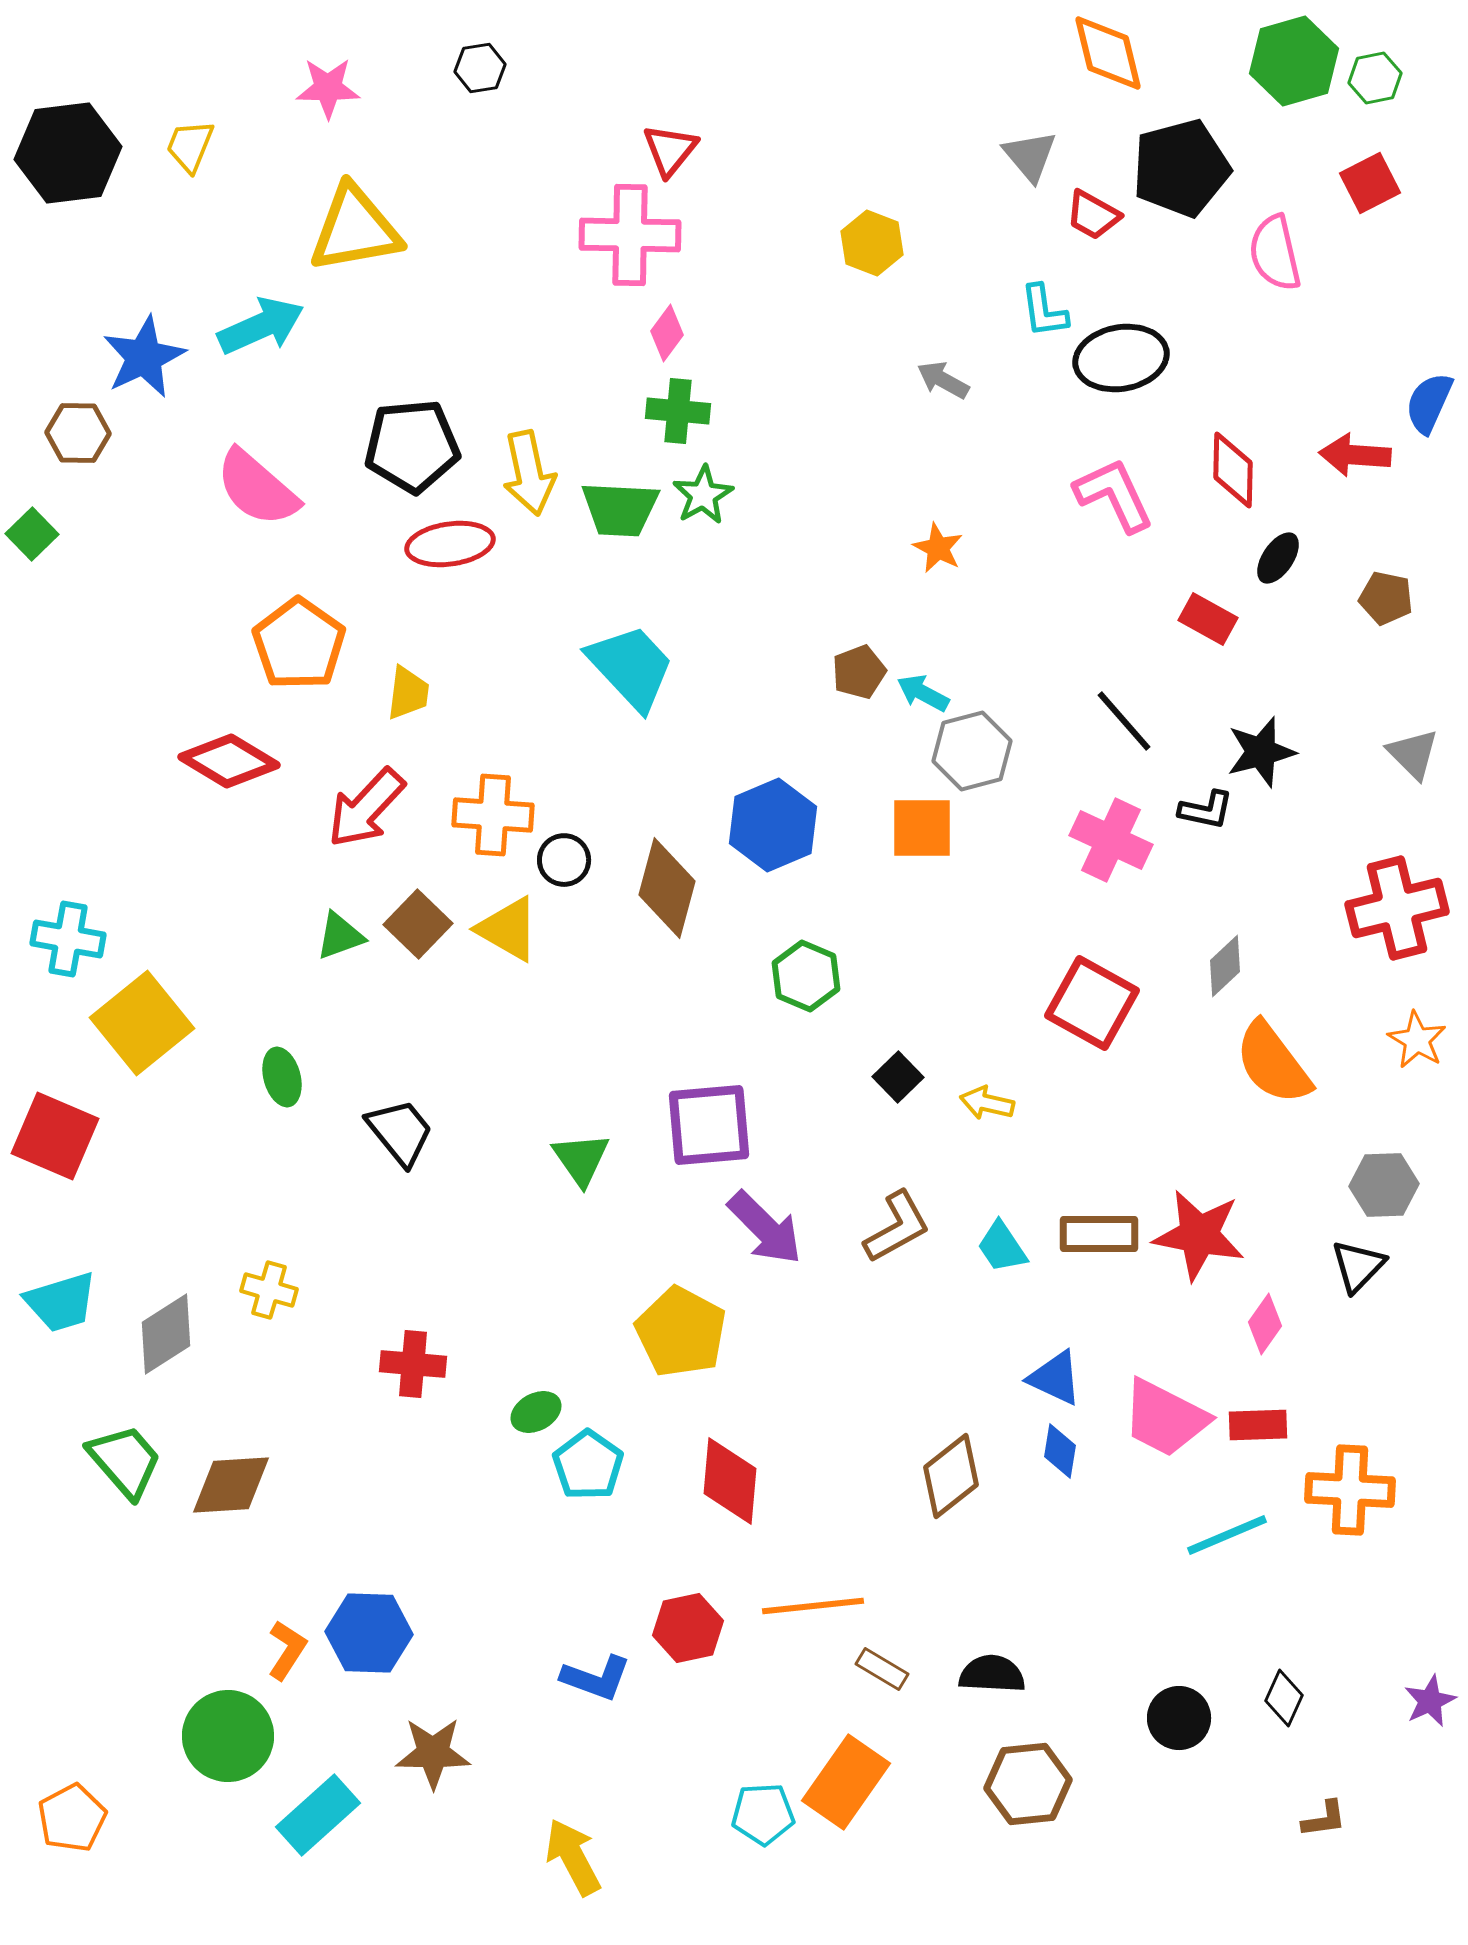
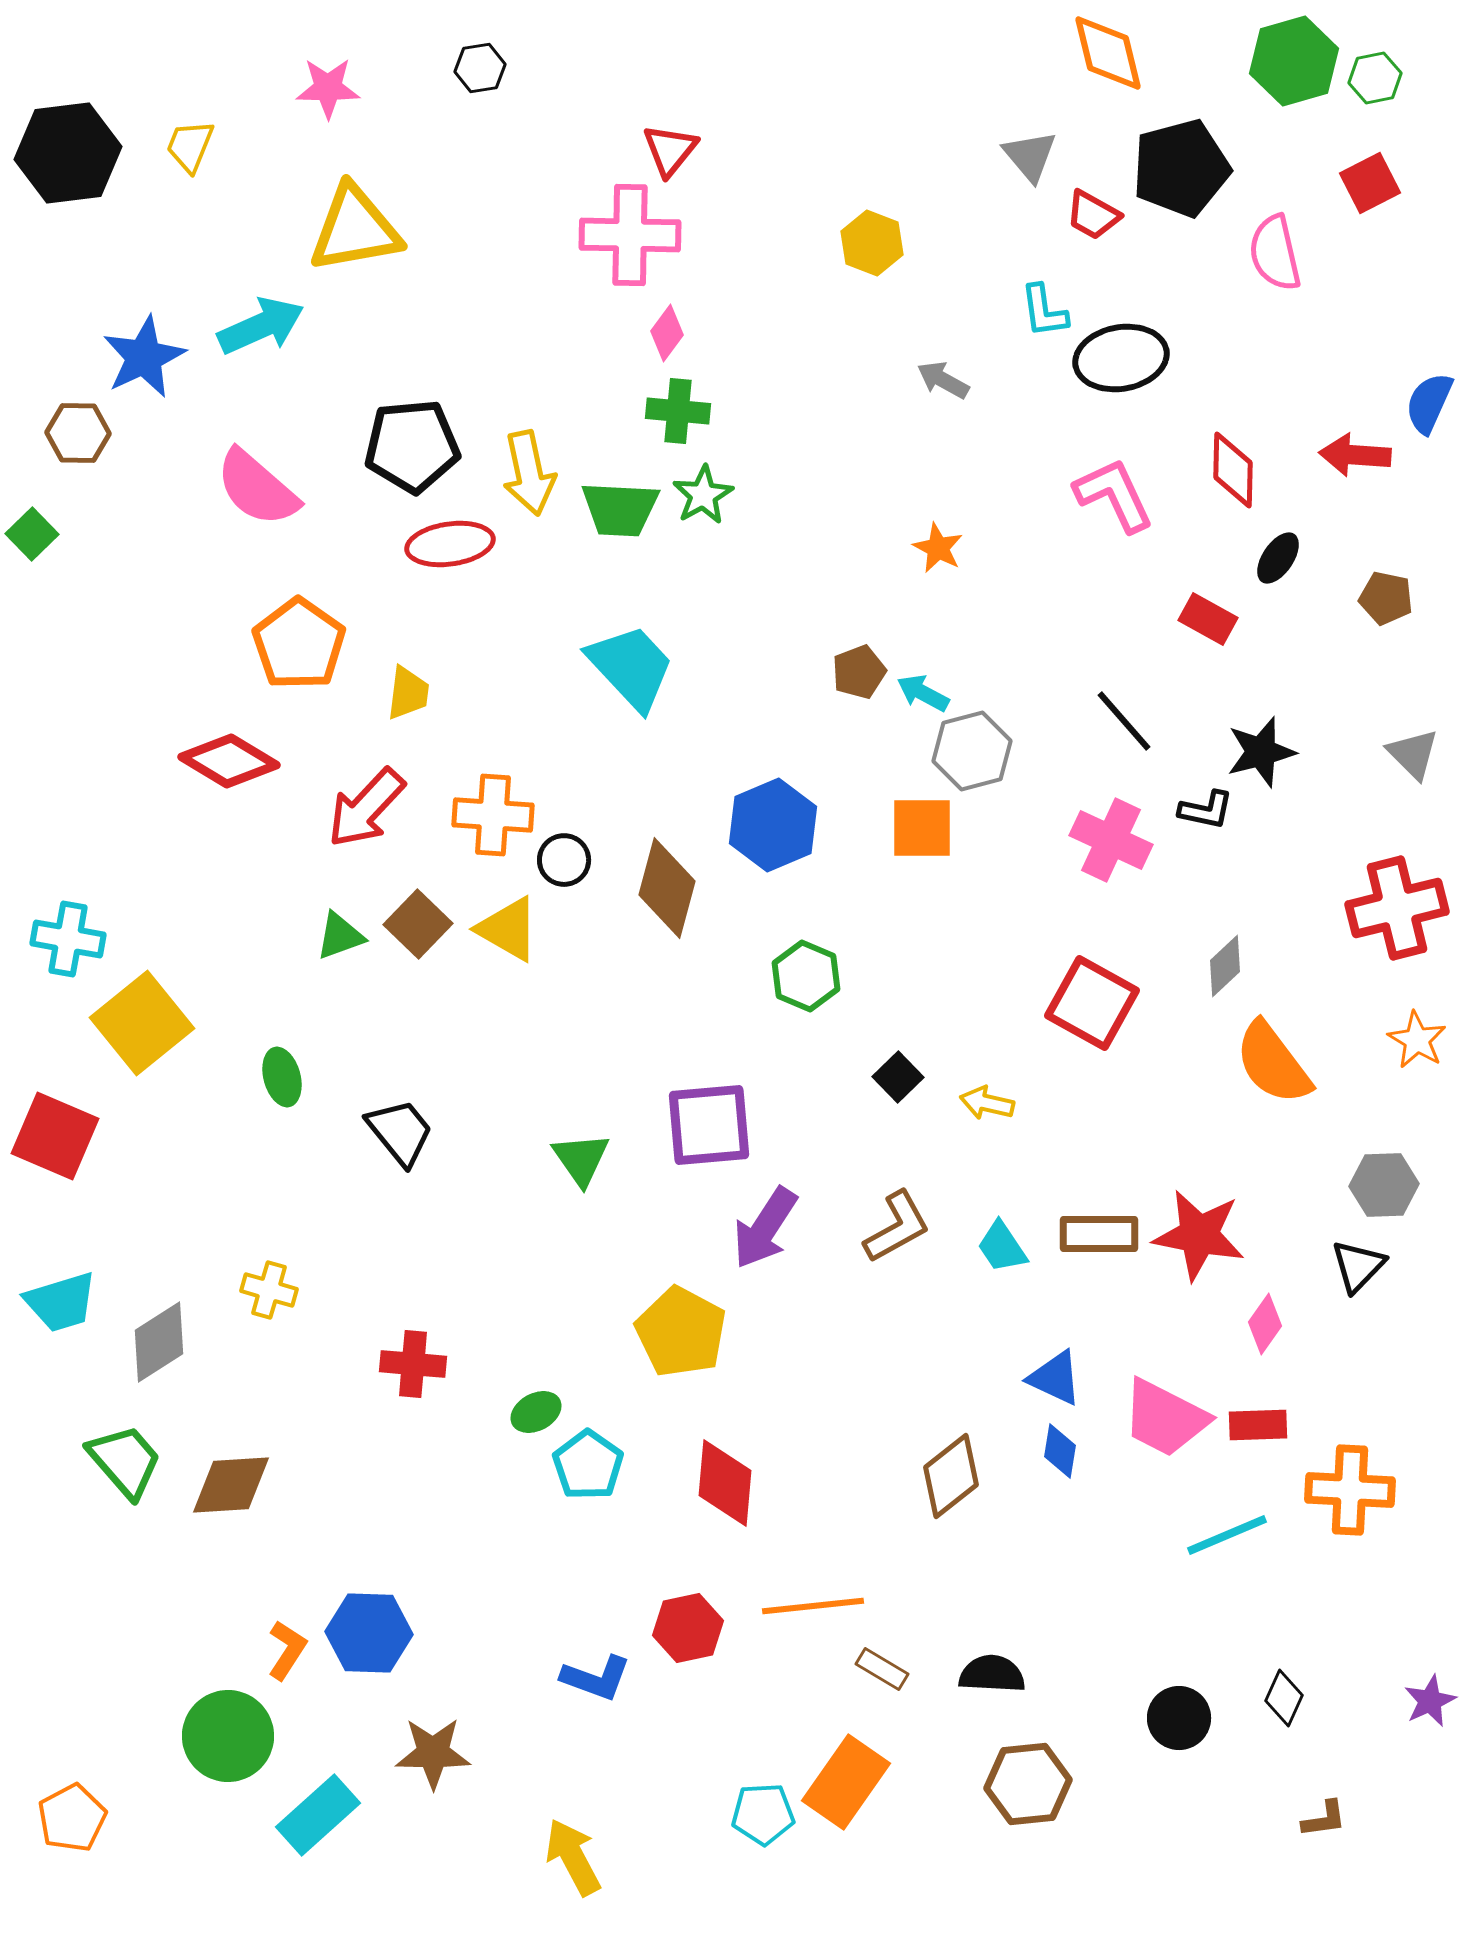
purple arrow at (765, 1228): rotated 78 degrees clockwise
gray diamond at (166, 1334): moved 7 px left, 8 px down
red diamond at (730, 1481): moved 5 px left, 2 px down
